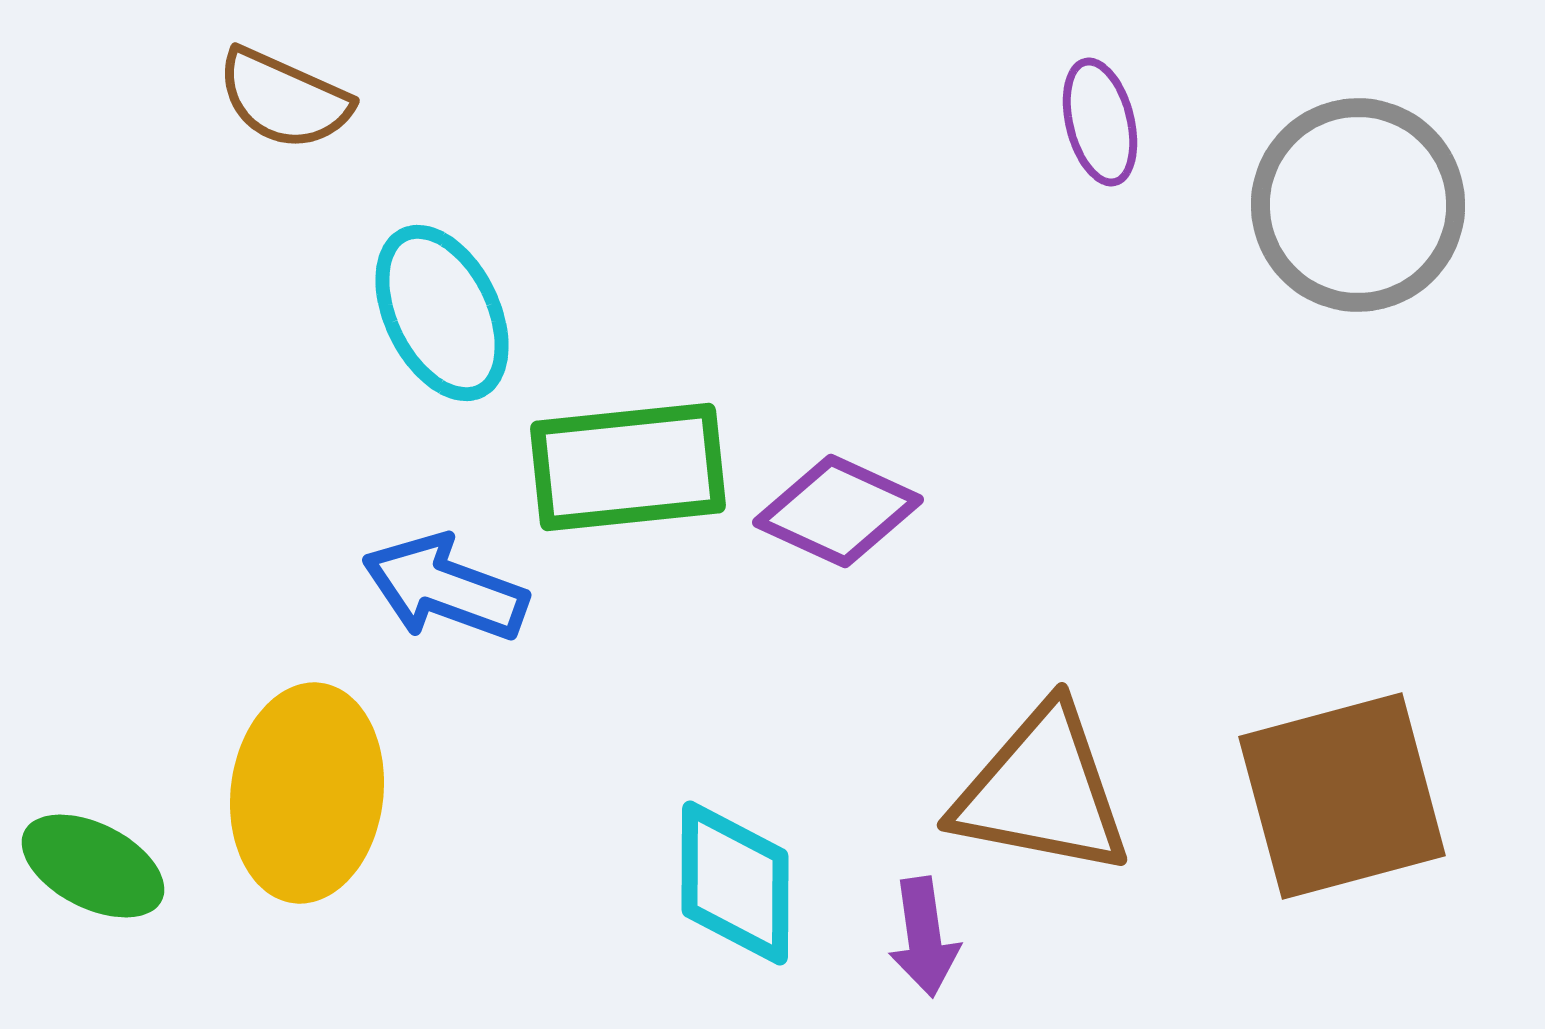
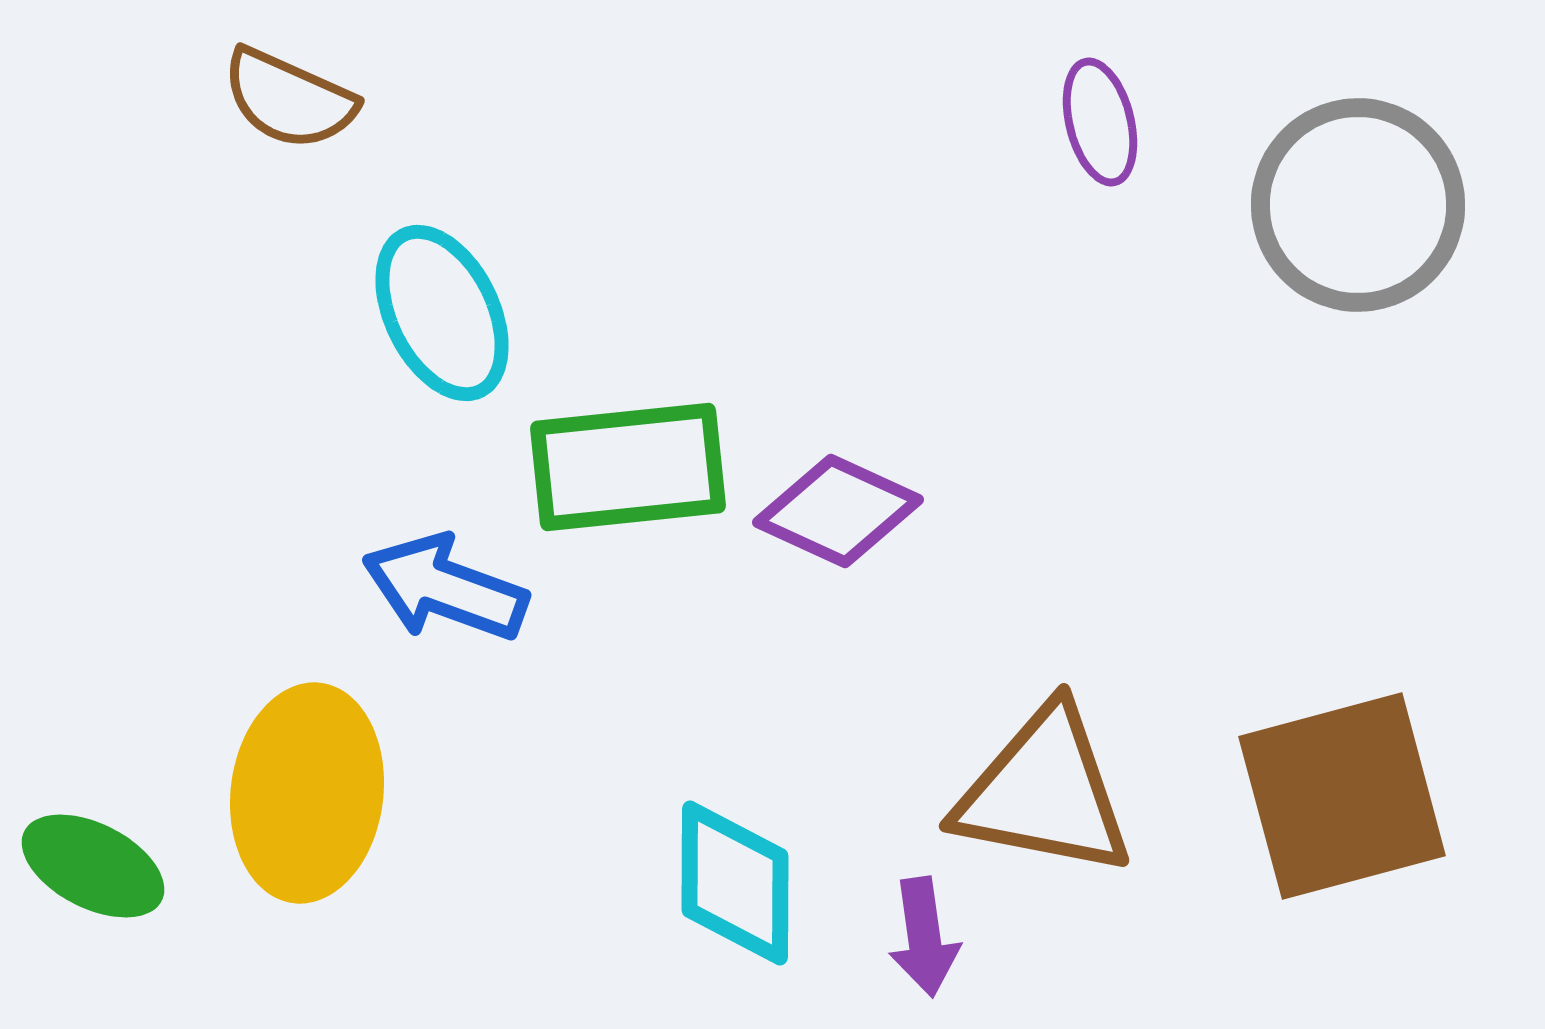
brown semicircle: moved 5 px right
brown triangle: moved 2 px right, 1 px down
